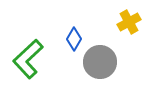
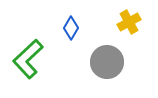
blue diamond: moved 3 px left, 11 px up
gray circle: moved 7 px right
